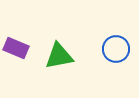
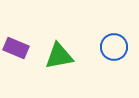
blue circle: moved 2 px left, 2 px up
